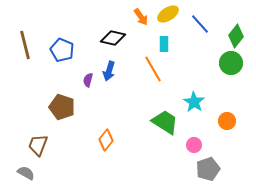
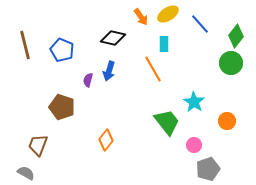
green trapezoid: moved 2 px right; rotated 20 degrees clockwise
